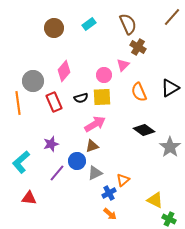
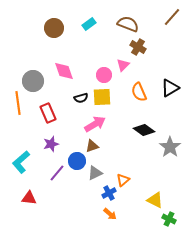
brown semicircle: rotated 45 degrees counterclockwise
pink diamond: rotated 60 degrees counterclockwise
red rectangle: moved 6 px left, 11 px down
